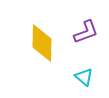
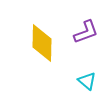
cyan triangle: moved 3 px right, 4 px down
